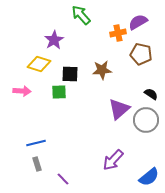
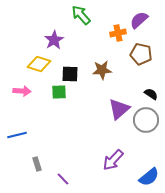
purple semicircle: moved 1 px right, 2 px up; rotated 12 degrees counterclockwise
blue line: moved 19 px left, 8 px up
